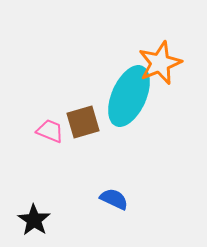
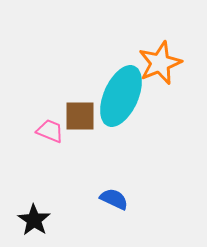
cyan ellipse: moved 8 px left
brown square: moved 3 px left, 6 px up; rotated 16 degrees clockwise
